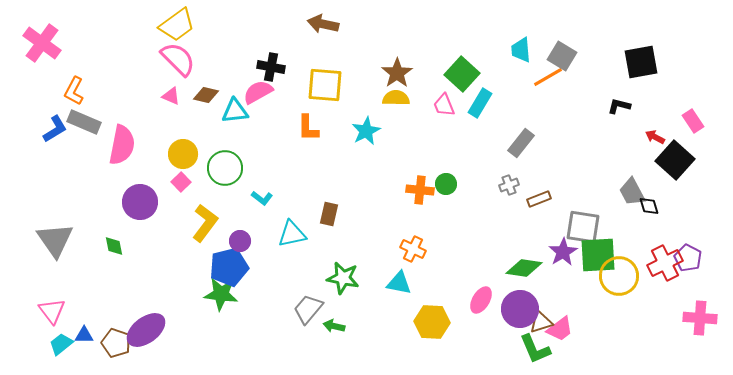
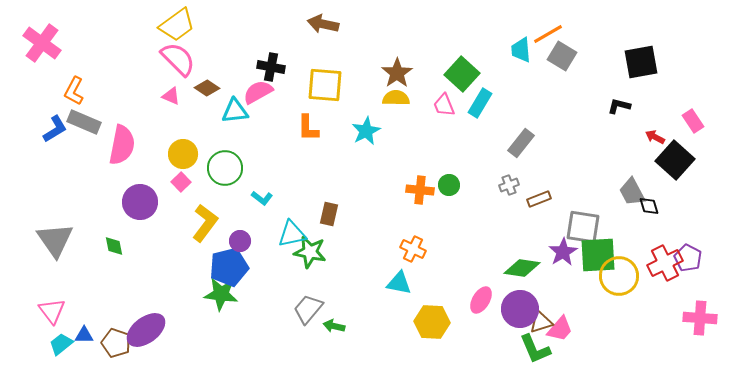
orange line at (548, 77): moved 43 px up
brown diamond at (206, 95): moved 1 px right, 7 px up; rotated 20 degrees clockwise
green circle at (446, 184): moved 3 px right, 1 px down
green diamond at (524, 268): moved 2 px left
green star at (343, 278): moved 33 px left, 26 px up
pink trapezoid at (560, 329): rotated 12 degrees counterclockwise
